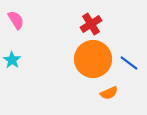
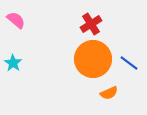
pink semicircle: rotated 18 degrees counterclockwise
cyan star: moved 1 px right, 3 px down
